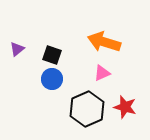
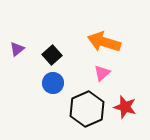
black square: rotated 30 degrees clockwise
pink triangle: rotated 18 degrees counterclockwise
blue circle: moved 1 px right, 4 px down
